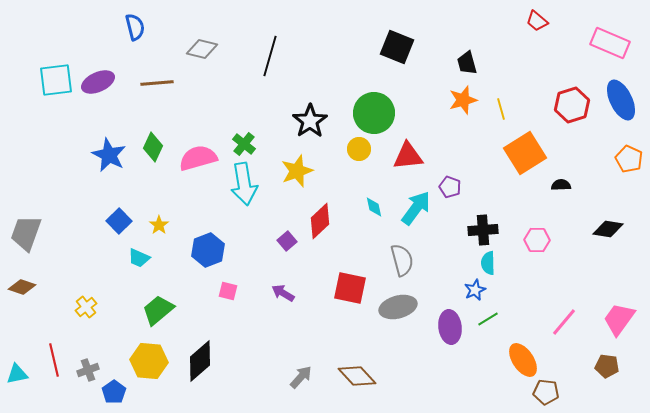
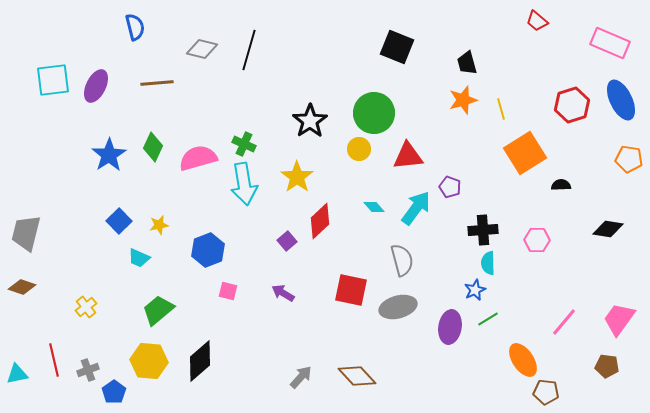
black line at (270, 56): moved 21 px left, 6 px up
cyan square at (56, 80): moved 3 px left
purple ellipse at (98, 82): moved 2 px left, 4 px down; rotated 40 degrees counterclockwise
green cross at (244, 144): rotated 15 degrees counterclockwise
blue star at (109, 155): rotated 12 degrees clockwise
orange pentagon at (629, 159): rotated 16 degrees counterclockwise
yellow star at (297, 171): moved 6 px down; rotated 16 degrees counterclockwise
cyan diamond at (374, 207): rotated 30 degrees counterclockwise
yellow star at (159, 225): rotated 24 degrees clockwise
gray trapezoid at (26, 233): rotated 6 degrees counterclockwise
red square at (350, 288): moved 1 px right, 2 px down
purple ellipse at (450, 327): rotated 16 degrees clockwise
